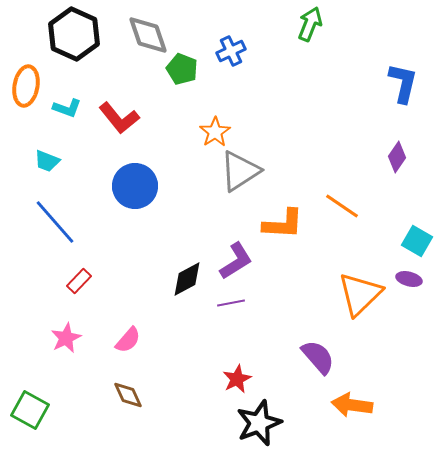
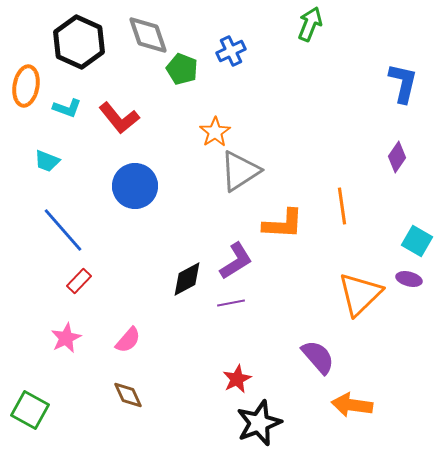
black hexagon: moved 5 px right, 8 px down
orange line: rotated 48 degrees clockwise
blue line: moved 8 px right, 8 px down
